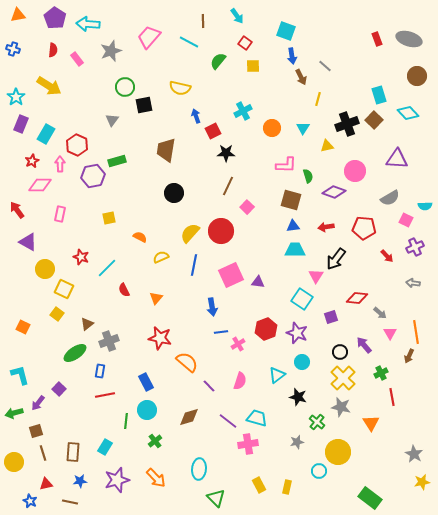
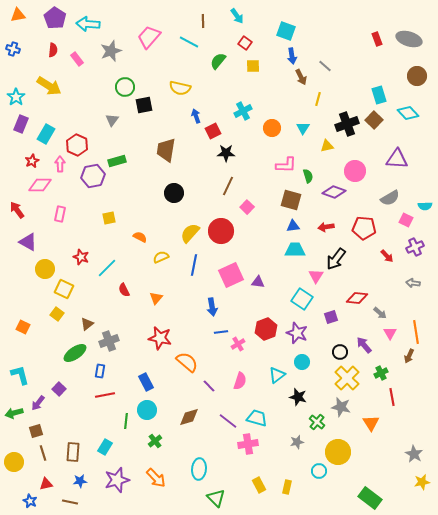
yellow cross at (343, 378): moved 4 px right
